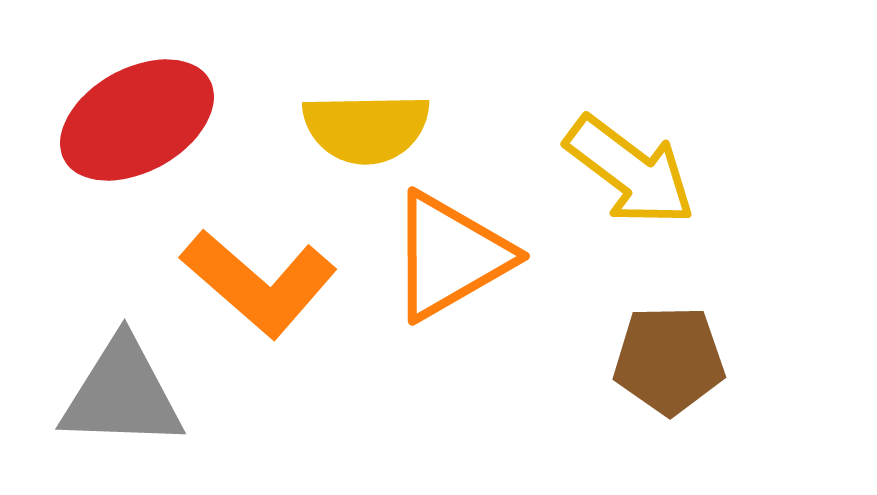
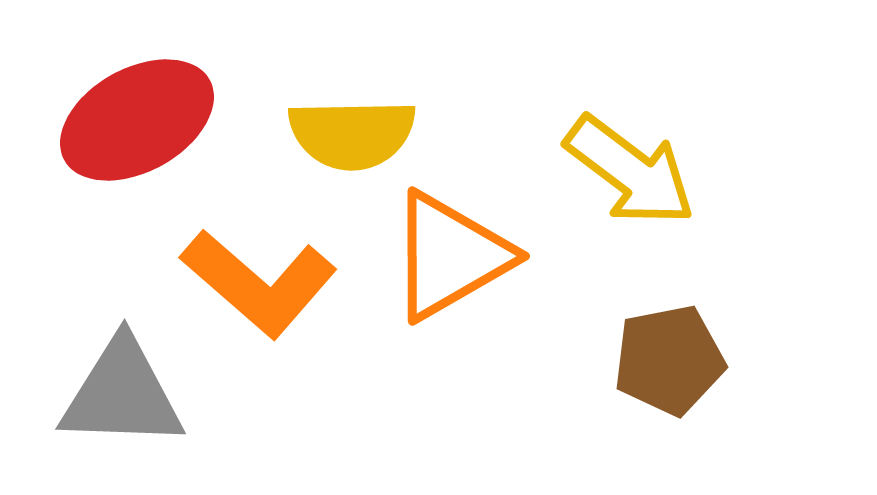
yellow semicircle: moved 14 px left, 6 px down
brown pentagon: rotated 10 degrees counterclockwise
